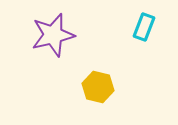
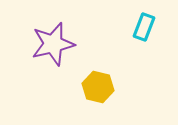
purple star: moved 9 px down
